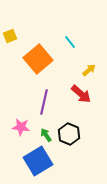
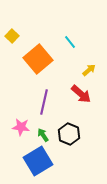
yellow square: moved 2 px right; rotated 24 degrees counterclockwise
green arrow: moved 3 px left
